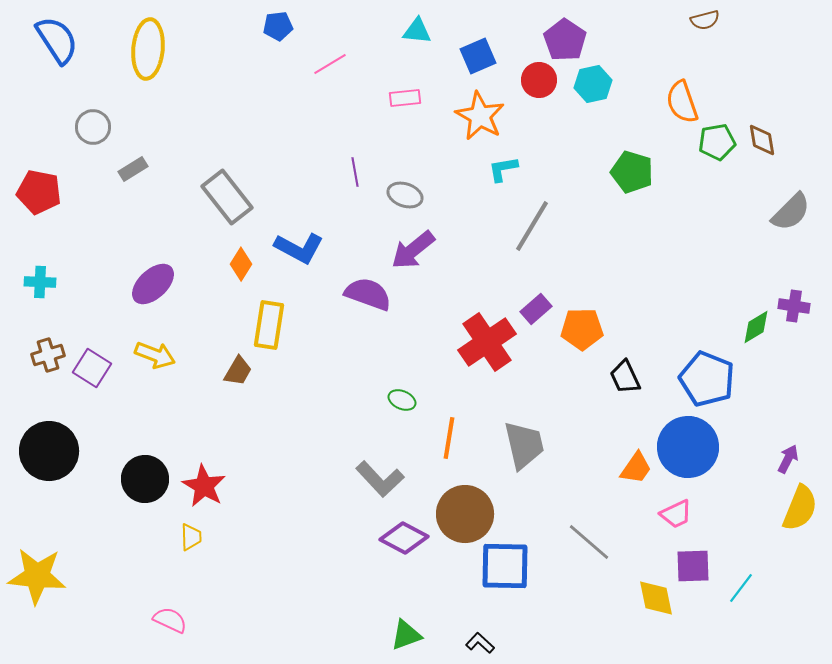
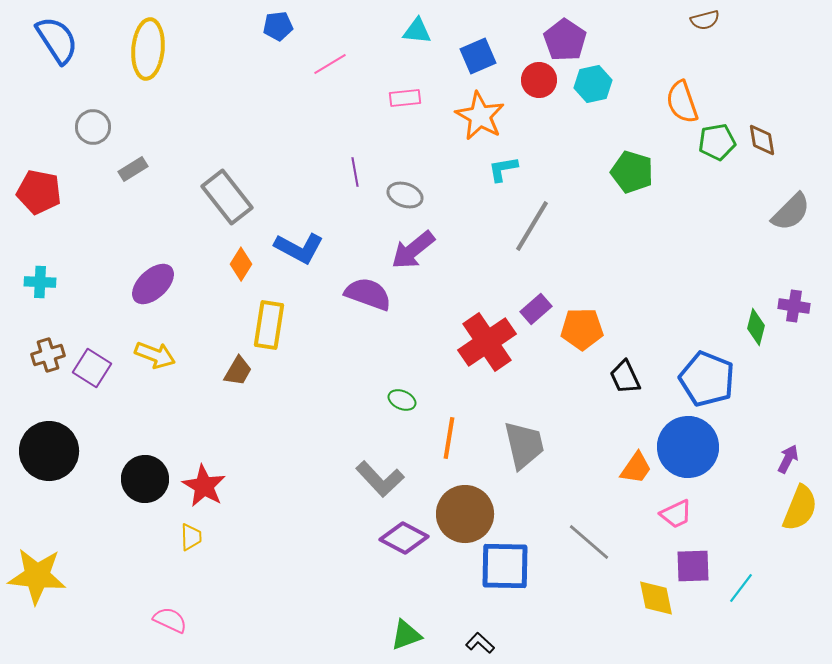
green diamond at (756, 327): rotated 45 degrees counterclockwise
